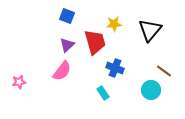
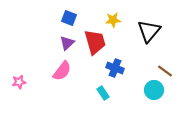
blue square: moved 2 px right, 2 px down
yellow star: moved 1 px left, 4 px up
black triangle: moved 1 px left, 1 px down
purple triangle: moved 2 px up
brown line: moved 1 px right
cyan circle: moved 3 px right
